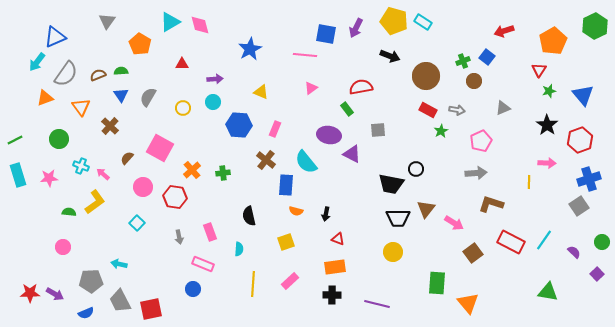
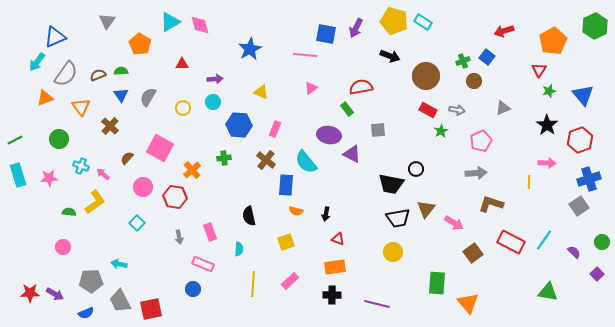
green cross at (223, 173): moved 1 px right, 15 px up
black trapezoid at (398, 218): rotated 10 degrees counterclockwise
